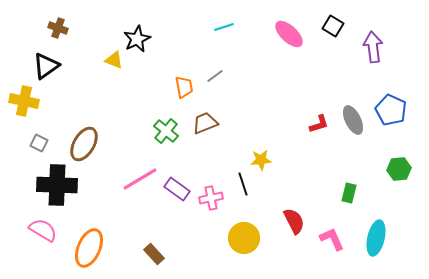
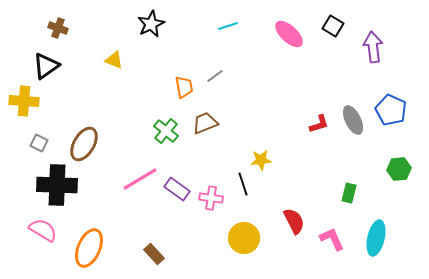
cyan line: moved 4 px right, 1 px up
black star: moved 14 px right, 15 px up
yellow cross: rotated 8 degrees counterclockwise
pink cross: rotated 20 degrees clockwise
